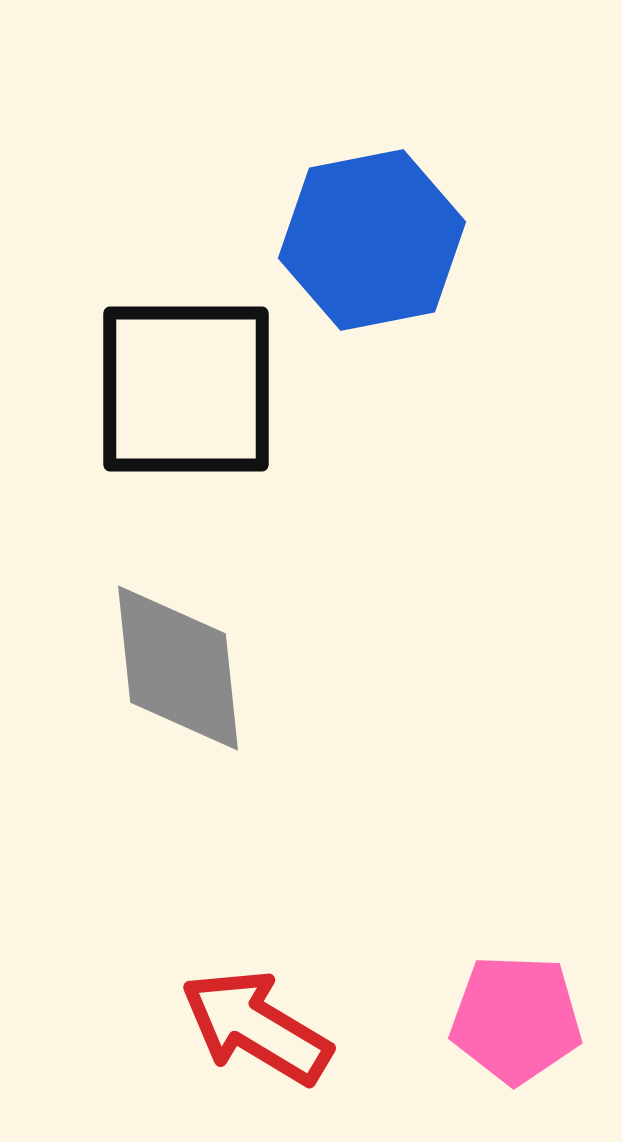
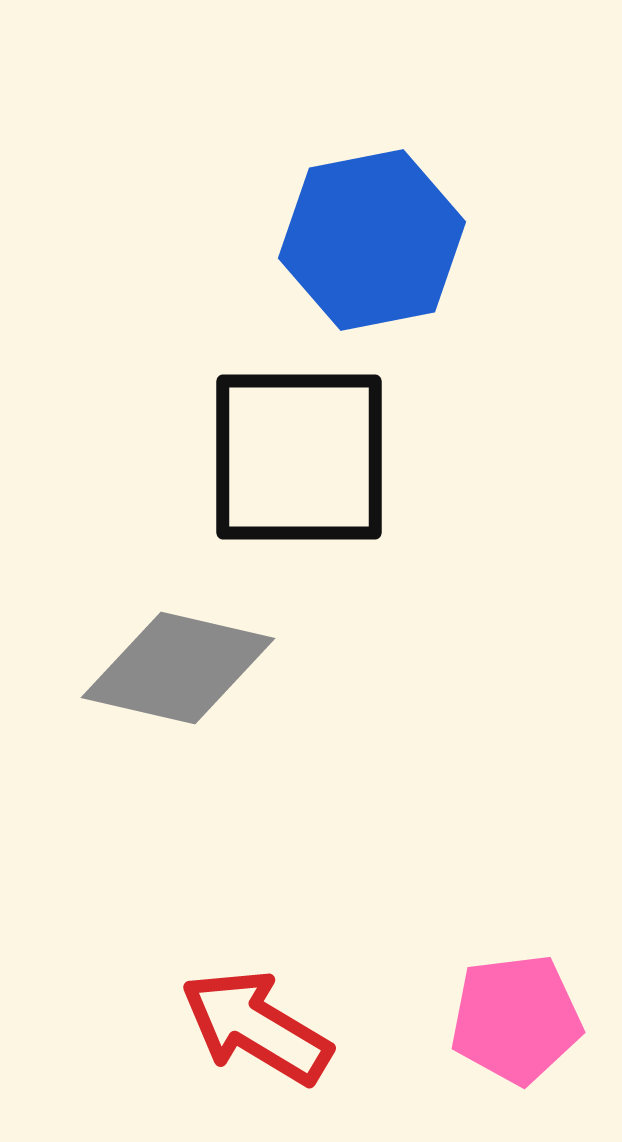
black square: moved 113 px right, 68 px down
gray diamond: rotated 71 degrees counterclockwise
pink pentagon: rotated 9 degrees counterclockwise
